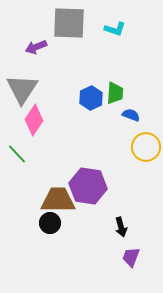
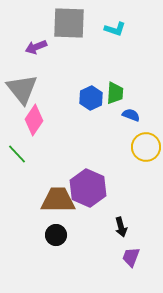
gray triangle: rotated 12 degrees counterclockwise
purple hexagon: moved 2 px down; rotated 15 degrees clockwise
black circle: moved 6 px right, 12 px down
